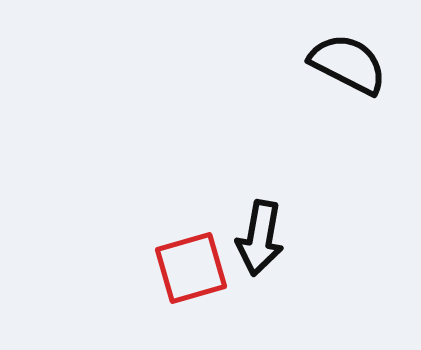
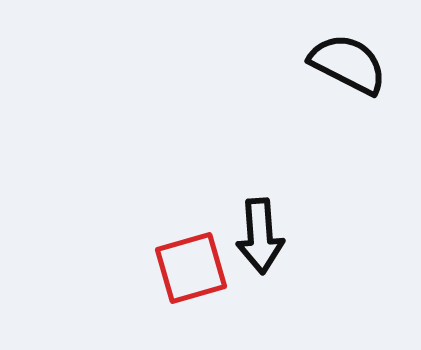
black arrow: moved 2 px up; rotated 14 degrees counterclockwise
